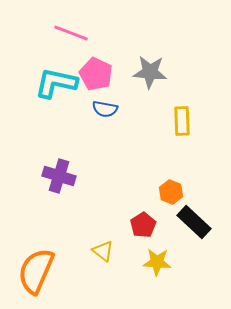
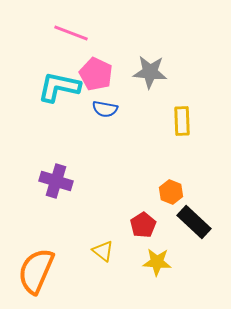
cyan L-shape: moved 3 px right, 4 px down
purple cross: moved 3 px left, 5 px down
